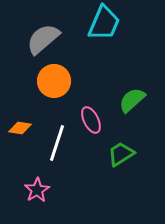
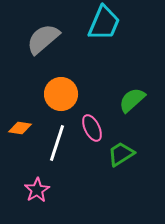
orange circle: moved 7 px right, 13 px down
pink ellipse: moved 1 px right, 8 px down
